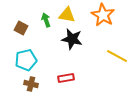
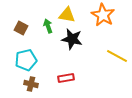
green arrow: moved 2 px right, 6 px down
